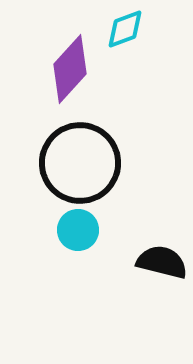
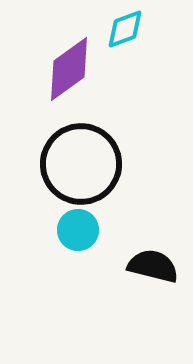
purple diamond: moved 1 px left; rotated 12 degrees clockwise
black circle: moved 1 px right, 1 px down
black semicircle: moved 9 px left, 4 px down
